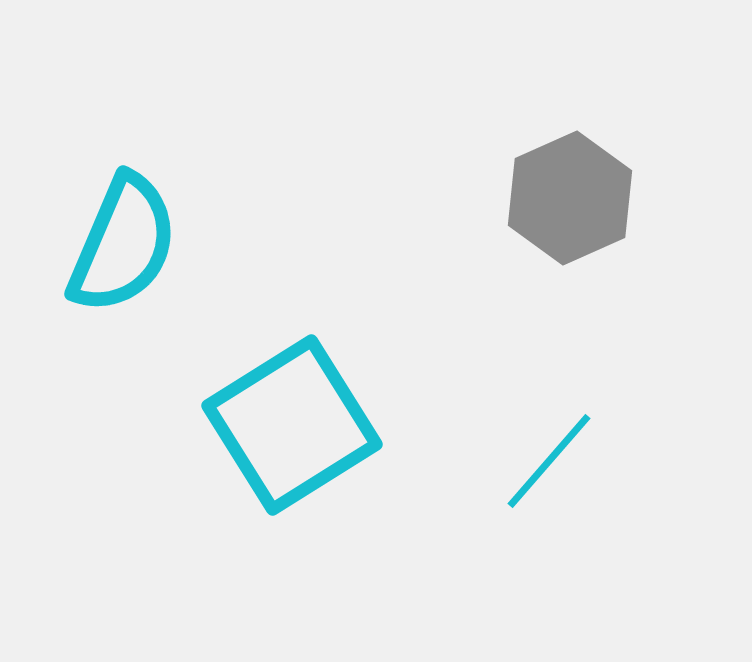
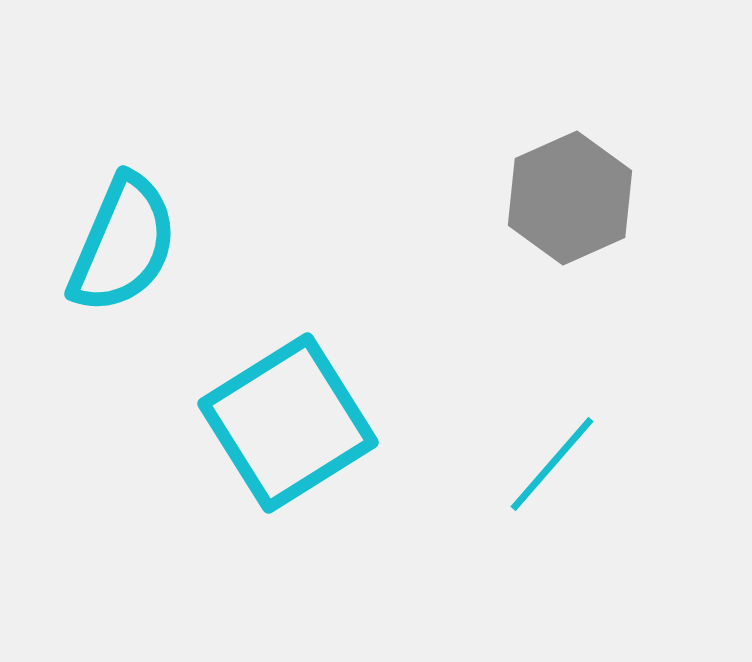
cyan square: moved 4 px left, 2 px up
cyan line: moved 3 px right, 3 px down
